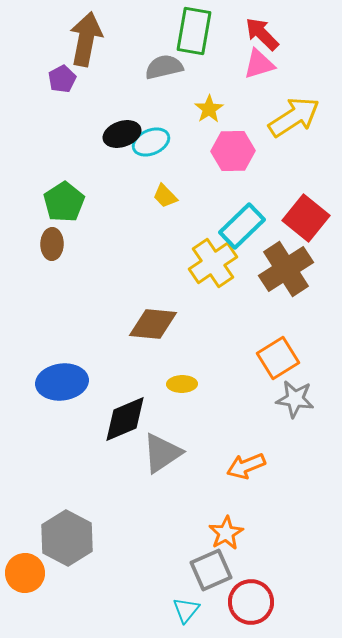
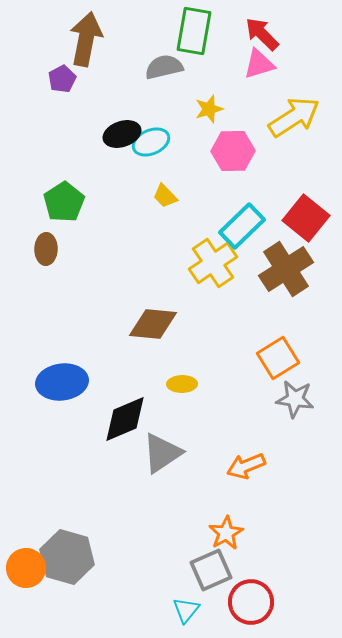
yellow star: rotated 16 degrees clockwise
brown ellipse: moved 6 px left, 5 px down
gray hexagon: moved 19 px down; rotated 12 degrees counterclockwise
orange circle: moved 1 px right, 5 px up
